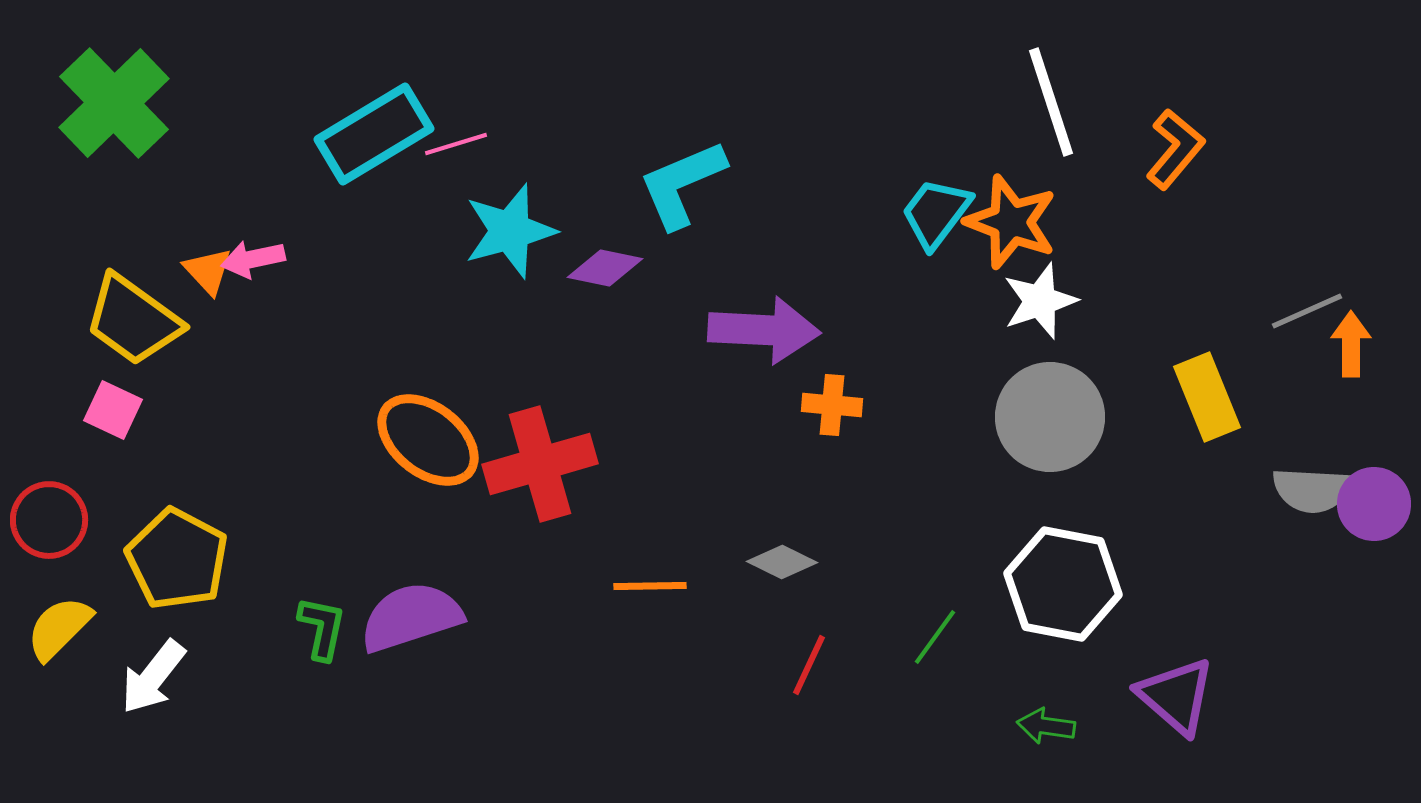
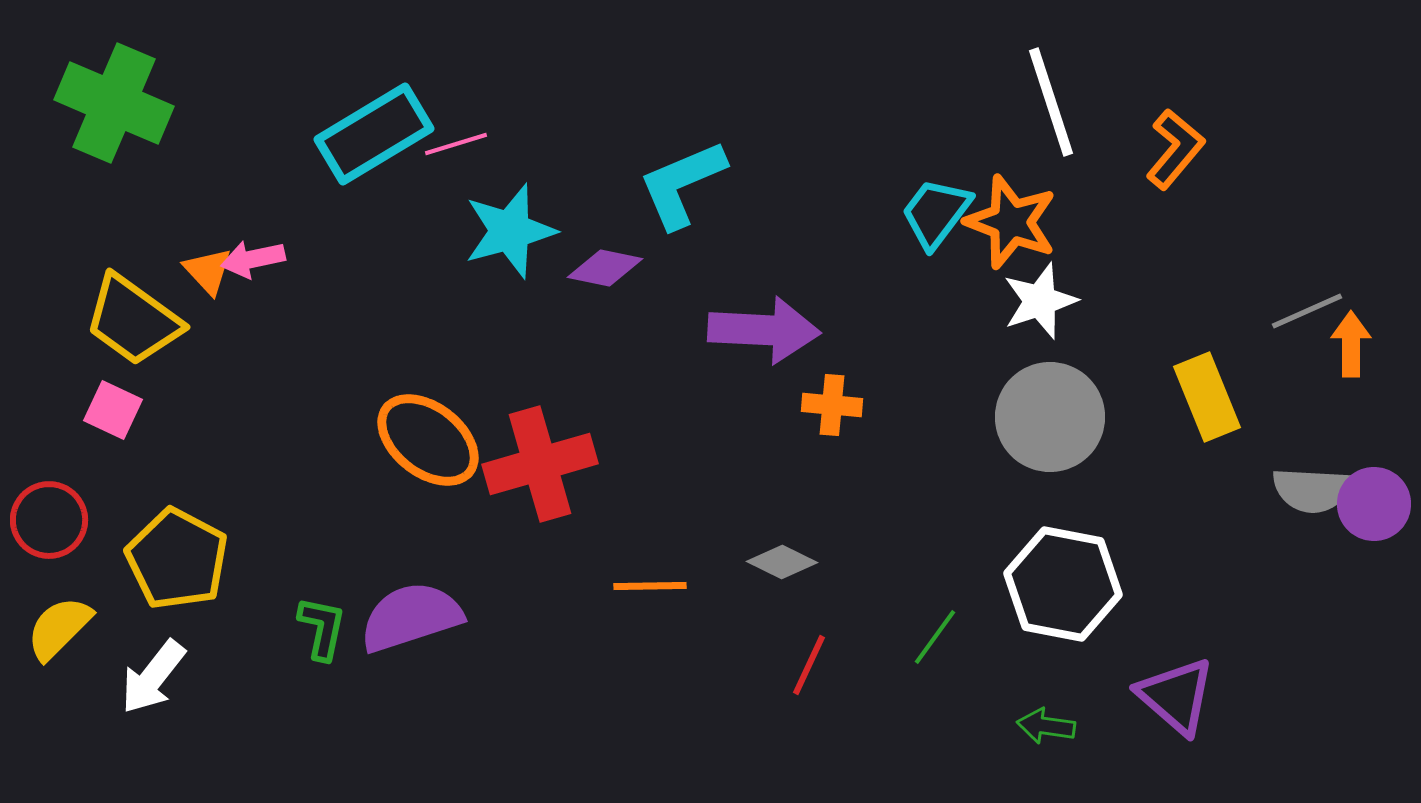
green cross: rotated 23 degrees counterclockwise
